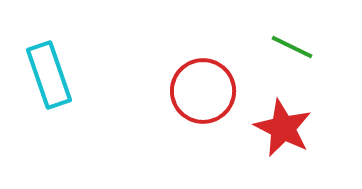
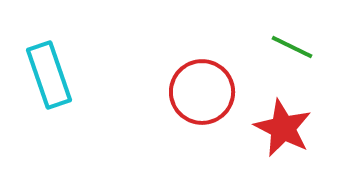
red circle: moved 1 px left, 1 px down
